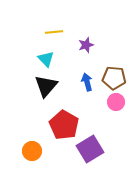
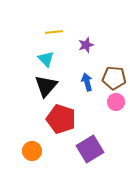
red pentagon: moved 3 px left, 6 px up; rotated 12 degrees counterclockwise
